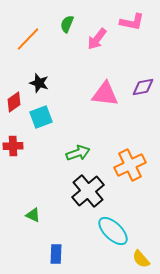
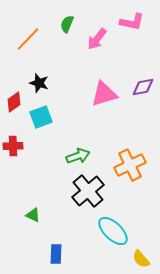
pink triangle: moved 1 px left; rotated 24 degrees counterclockwise
green arrow: moved 3 px down
